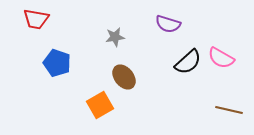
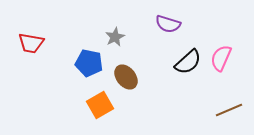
red trapezoid: moved 5 px left, 24 px down
gray star: rotated 18 degrees counterclockwise
pink semicircle: rotated 84 degrees clockwise
blue pentagon: moved 32 px right; rotated 8 degrees counterclockwise
brown ellipse: moved 2 px right
brown line: rotated 36 degrees counterclockwise
